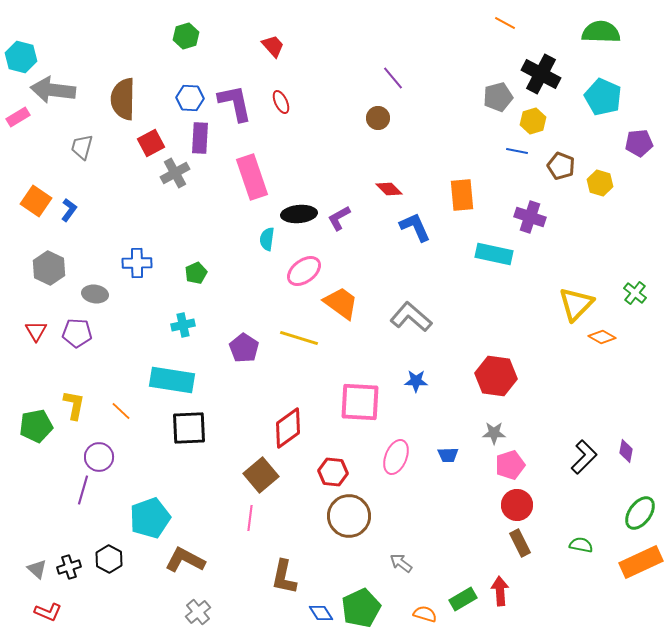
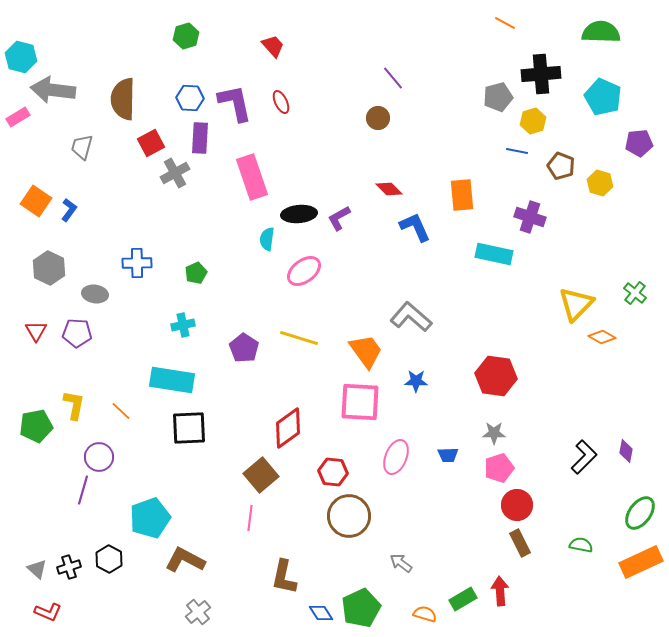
black cross at (541, 74): rotated 33 degrees counterclockwise
orange trapezoid at (341, 303): moved 25 px right, 48 px down; rotated 18 degrees clockwise
pink pentagon at (510, 465): moved 11 px left, 3 px down
